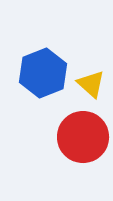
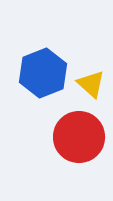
red circle: moved 4 px left
